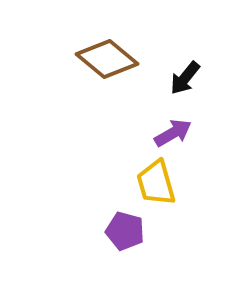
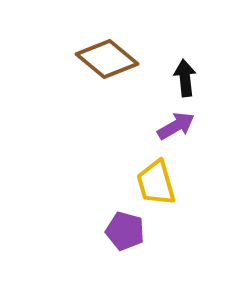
black arrow: rotated 135 degrees clockwise
purple arrow: moved 3 px right, 7 px up
